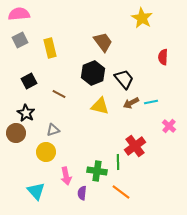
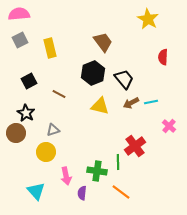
yellow star: moved 6 px right, 1 px down
